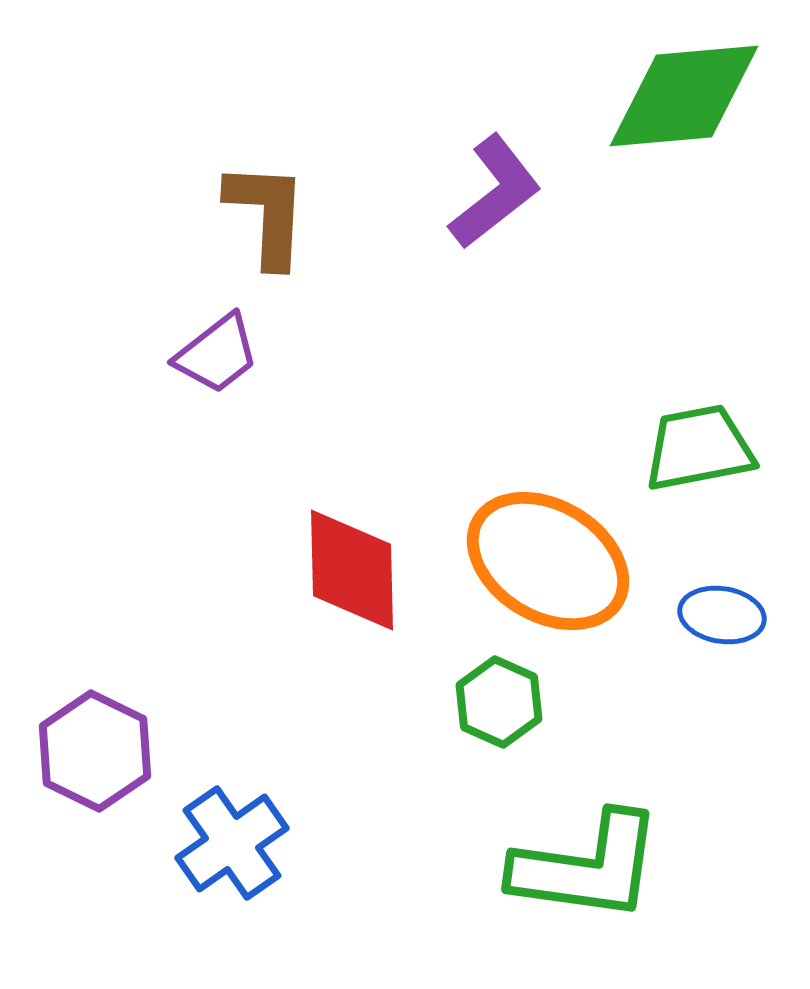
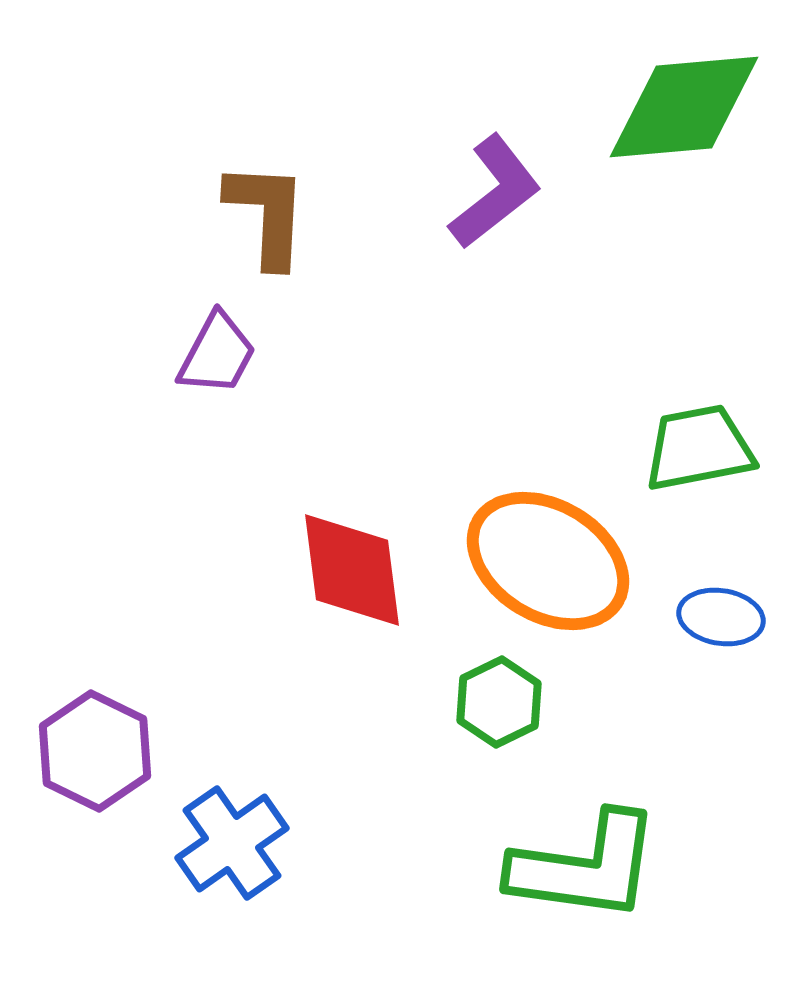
green diamond: moved 11 px down
purple trapezoid: rotated 24 degrees counterclockwise
red diamond: rotated 6 degrees counterclockwise
blue ellipse: moved 1 px left, 2 px down
green hexagon: rotated 10 degrees clockwise
green L-shape: moved 2 px left
